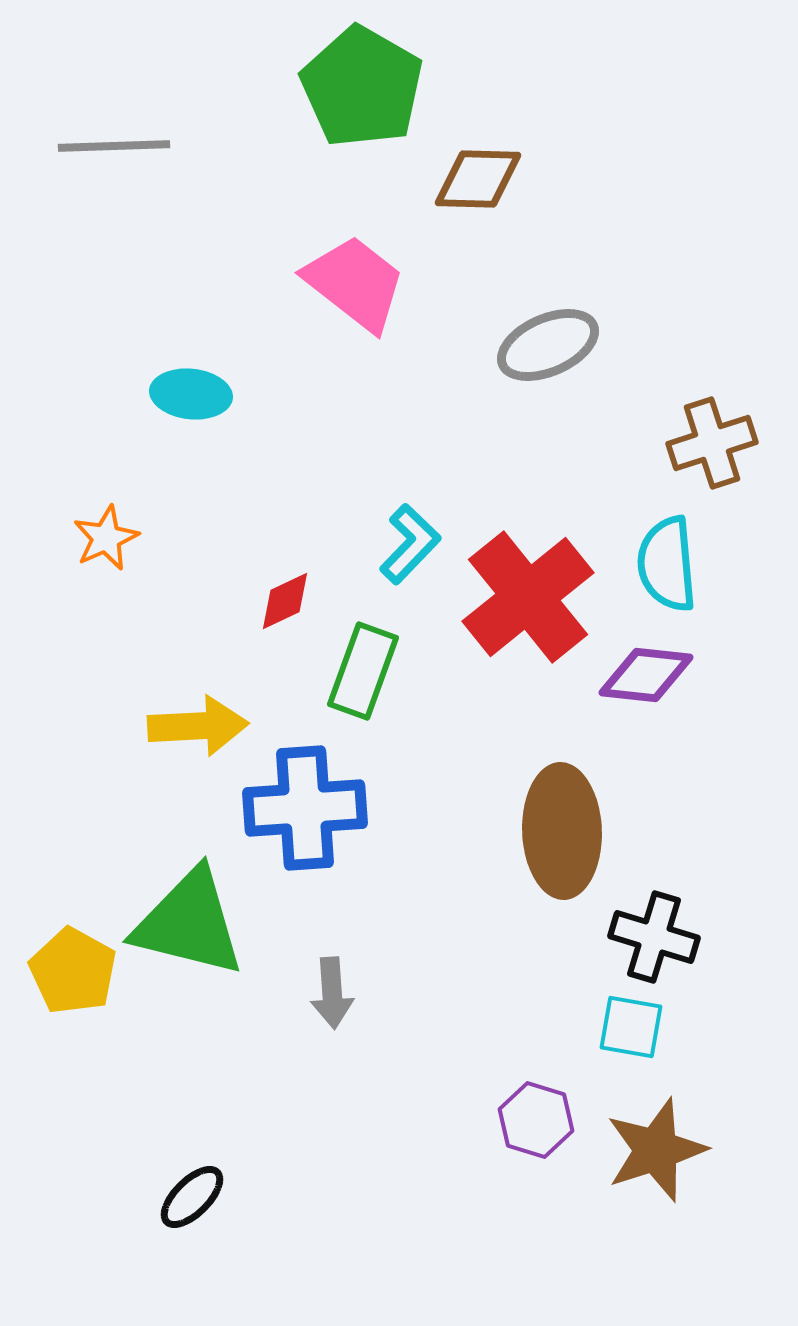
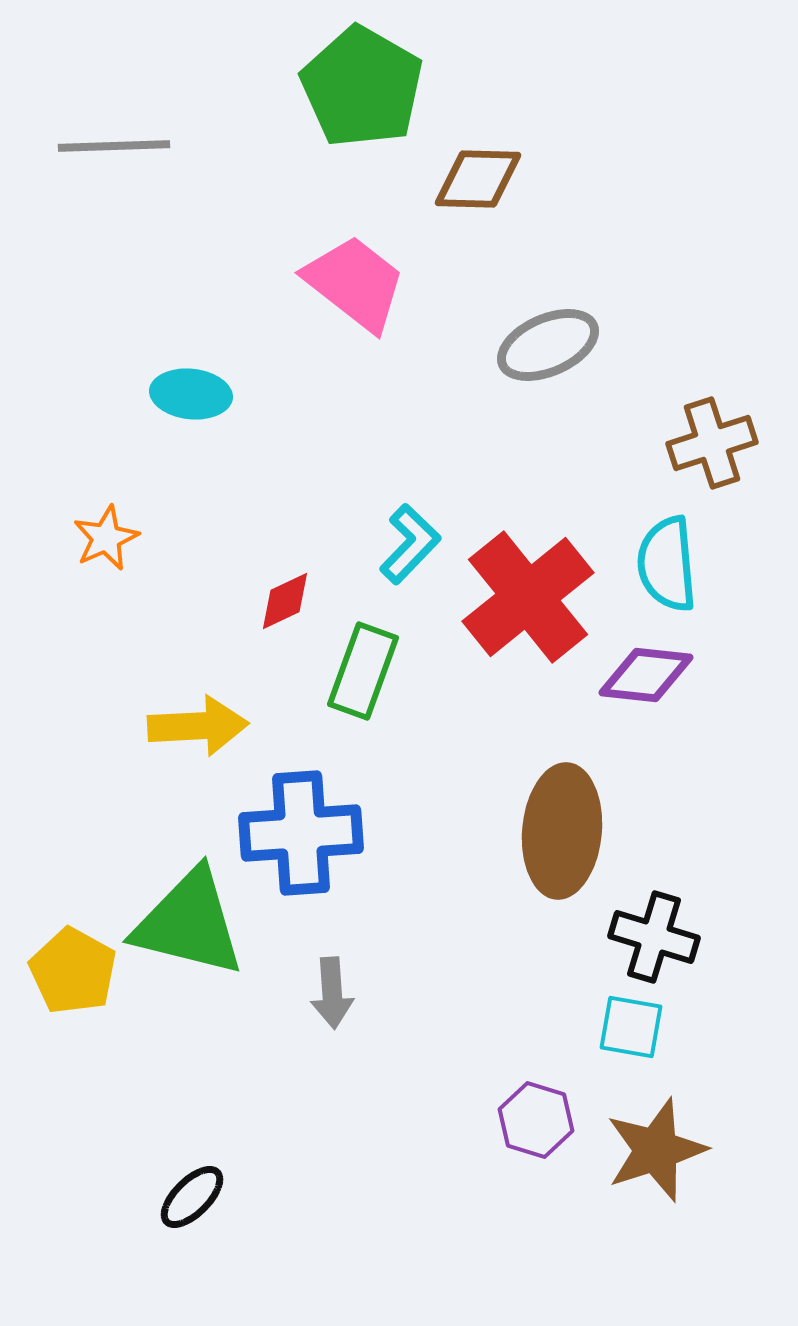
blue cross: moved 4 px left, 25 px down
brown ellipse: rotated 7 degrees clockwise
